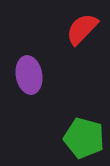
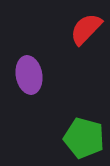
red semicircle: moved 4 px right
